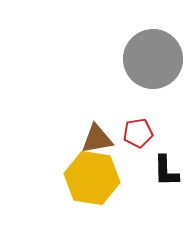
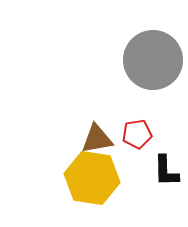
gray circle: moved 1 px down
red pentagon: moved 1 px left, 1 px down
